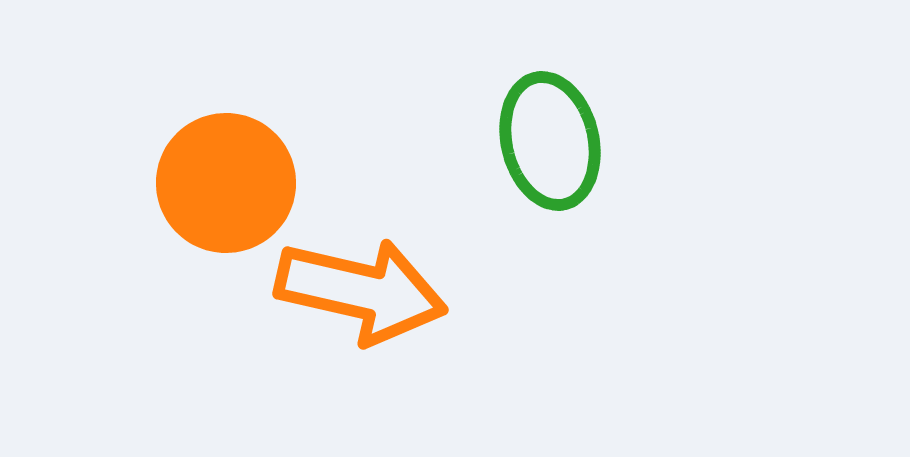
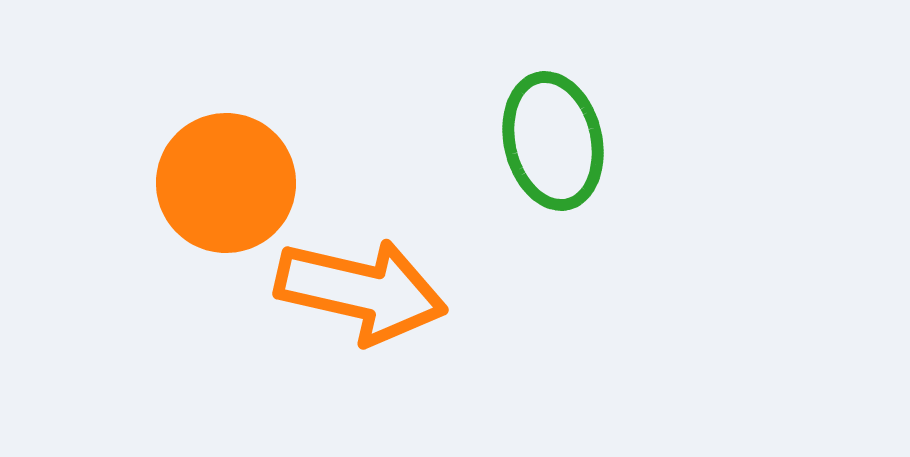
green ellipse: moved 3 px right
